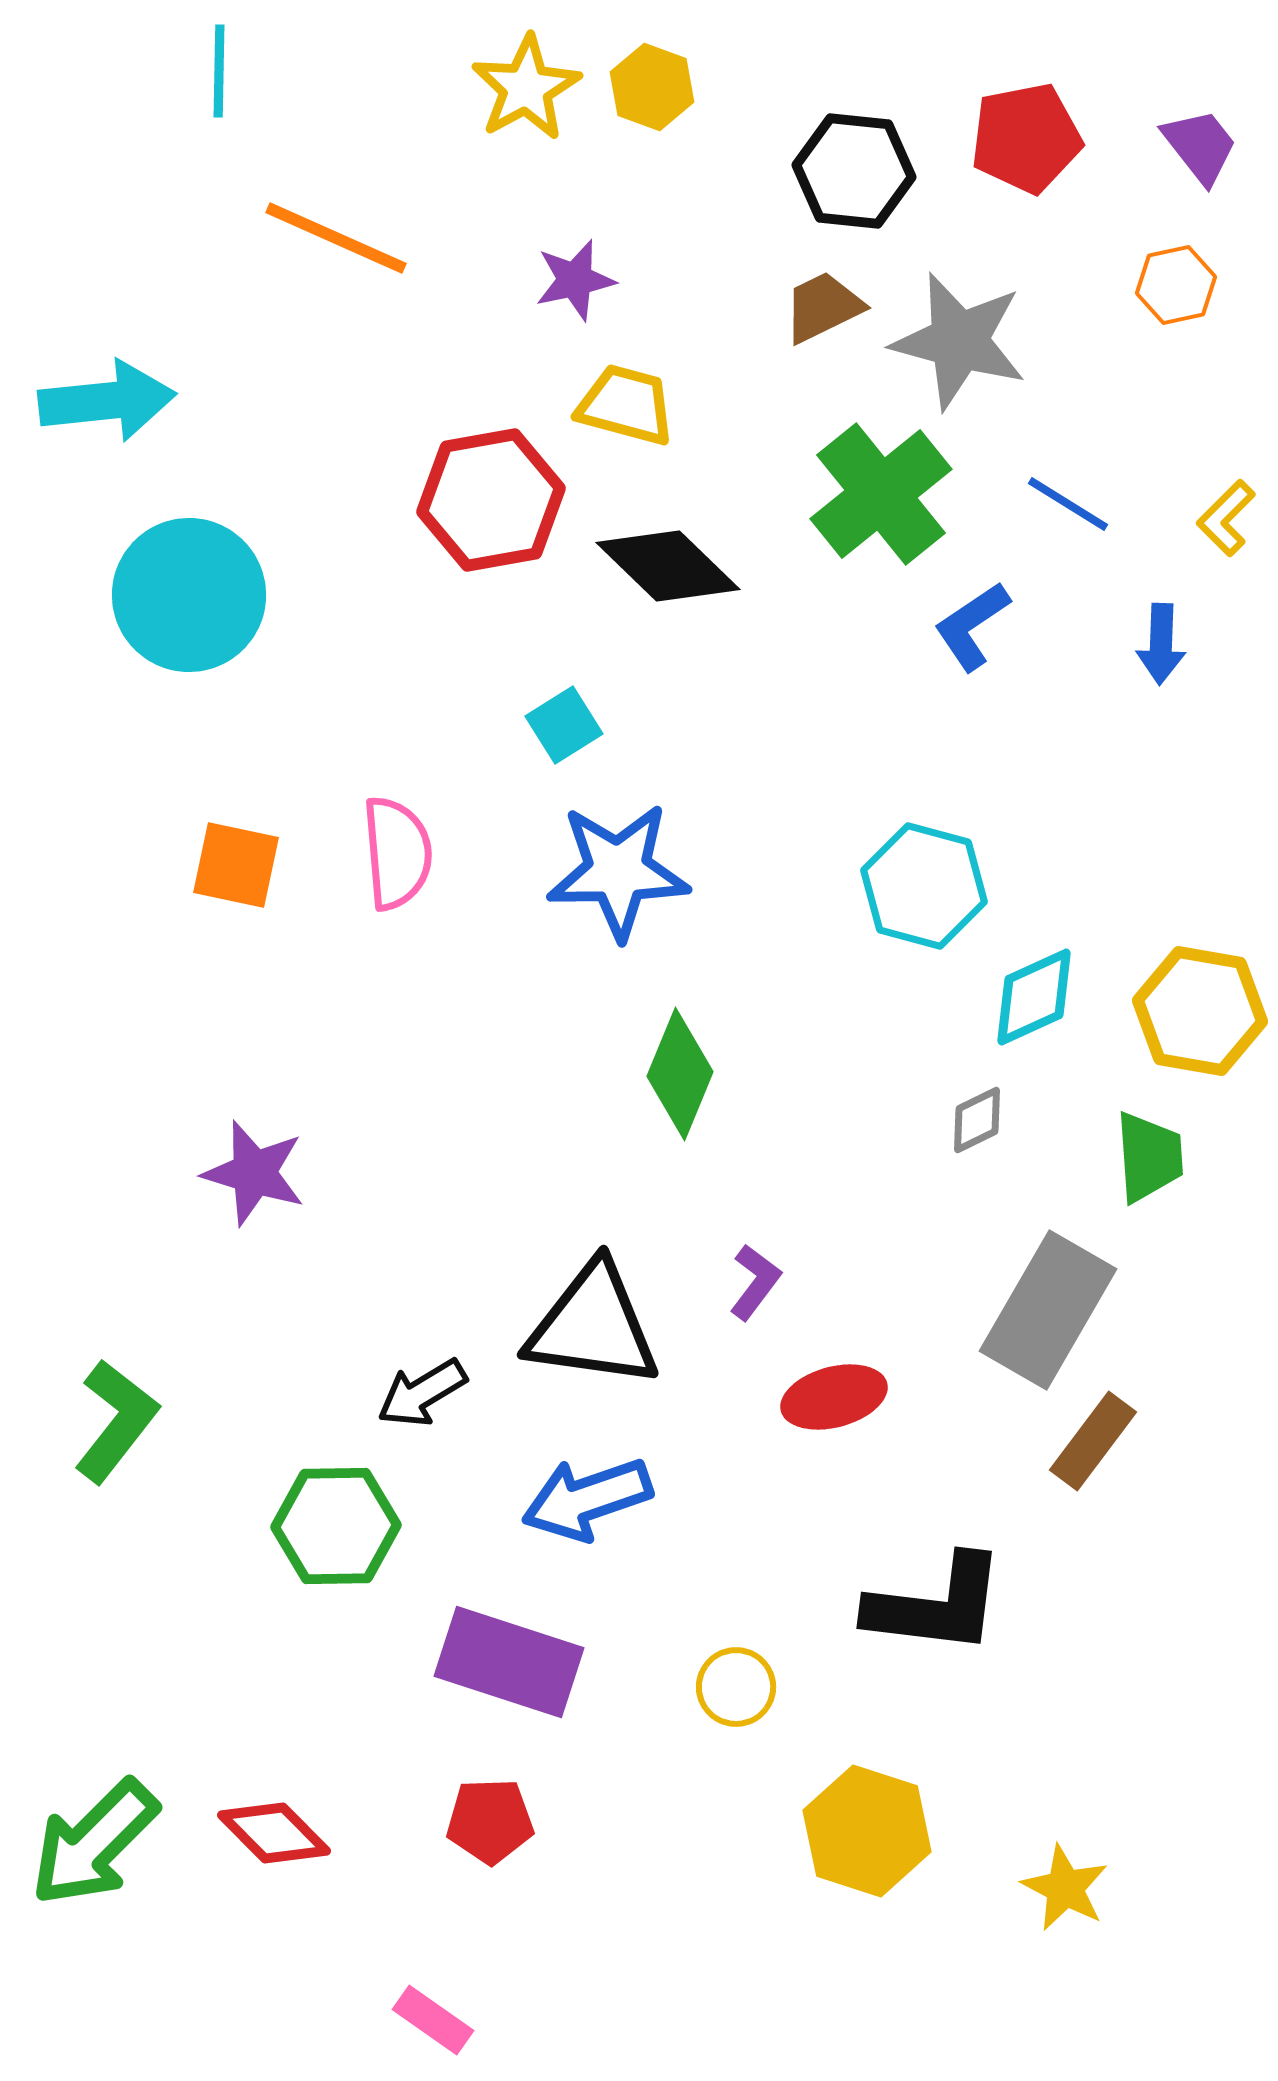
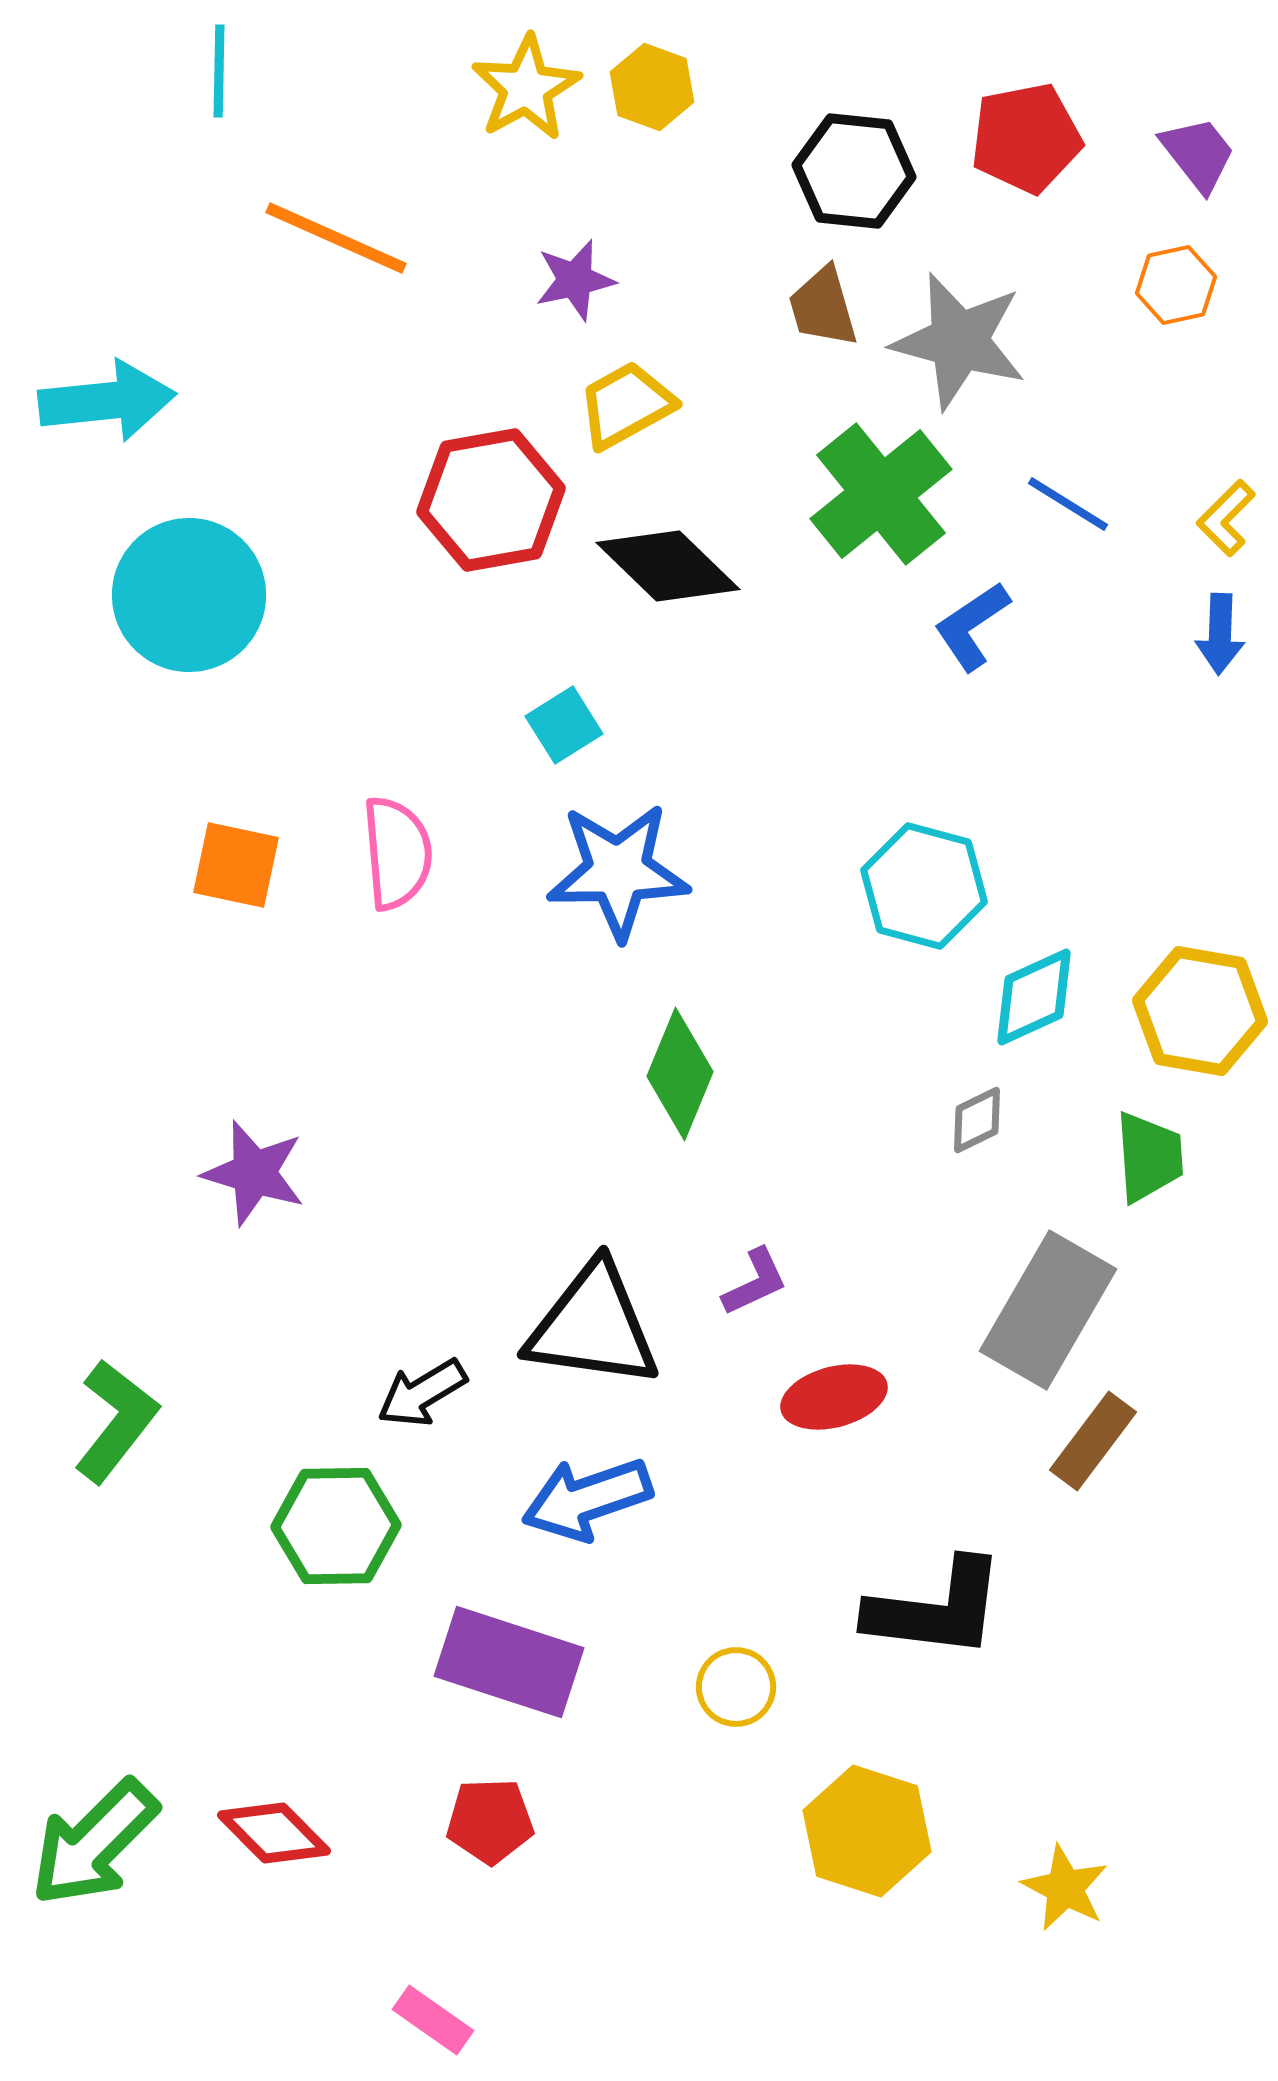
purple trapezoid at (1200, 146): moved 2 px left, 8 px down
brown trapezoid at (823, 307): rotated 80 degrees counterclockwise
yellow trapezoid at (626, 405): rotated 44 degrees counterclockwise
blue arrow at (1161, 644): moved 59 px right, 10 px up
purple L-shape at (755, 1282): rotated 28 degrees clockwise
black L-shape at (936, 1605): moved 4 px down
